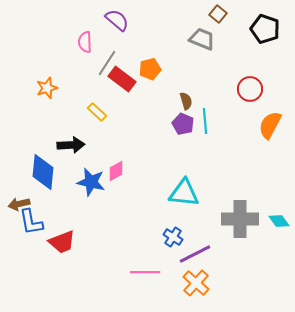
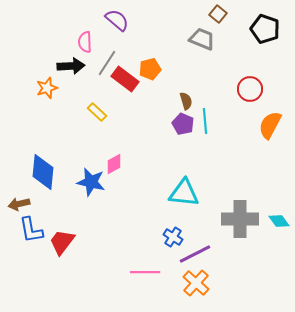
red rectangle: moved 3 px right
black arrow: moved 79 px up
pink diamond: moved 2 px left, 7 px up
blue L-shape: moved 8 px down
red trapezoid: rotated 148 degrees clockwise
